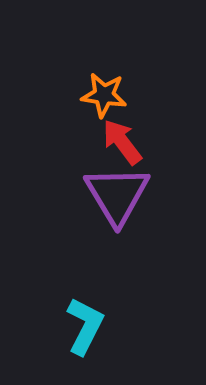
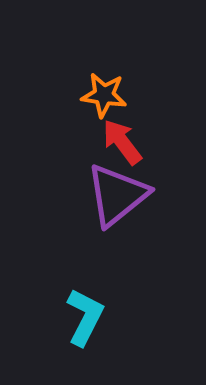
purple triangle: rotated 22 degrees clockwise
cyan L-shape: moved 9 px up
